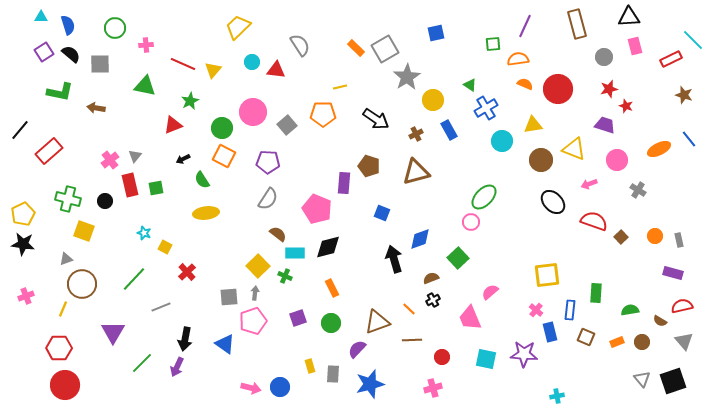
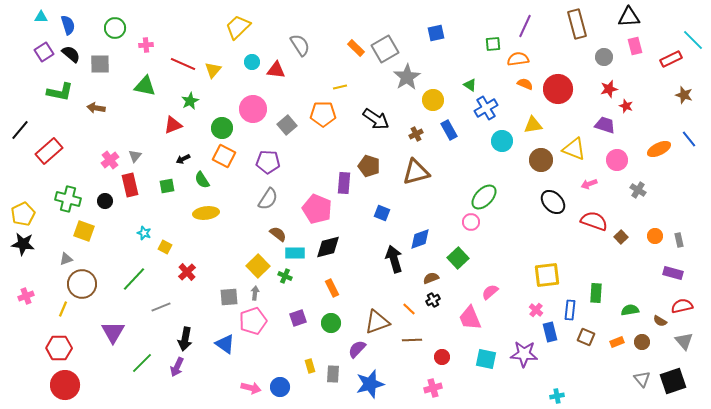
pink circle at (253, 112): moved 3 px up
green square at (156, 188): moved 11 px right, 2 px up
